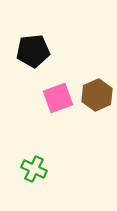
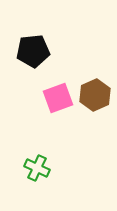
brown hexagon: moved 2 px left
green cross: moved 3 px right, 1 px up
